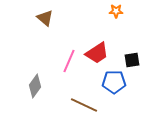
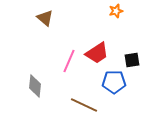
orange star: rotated 16 degrees counterclockwise
gray diamond: rotated 30 degrees counterclockwise
